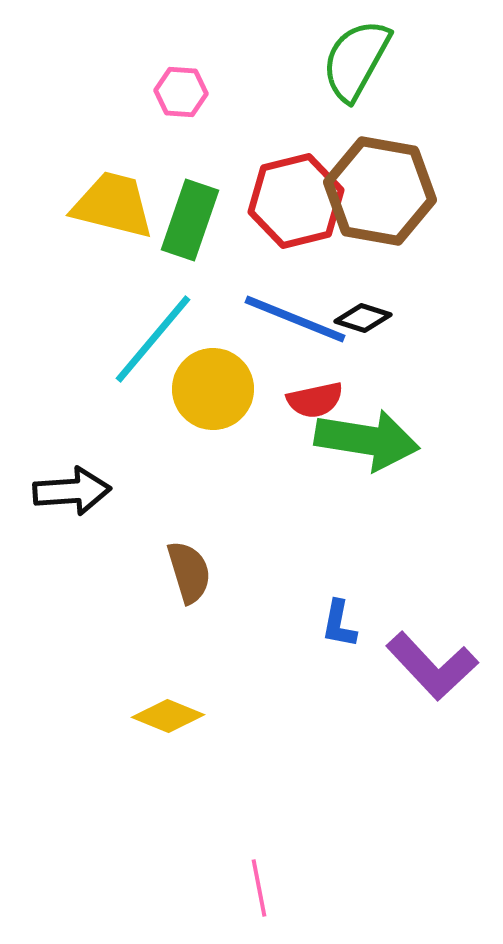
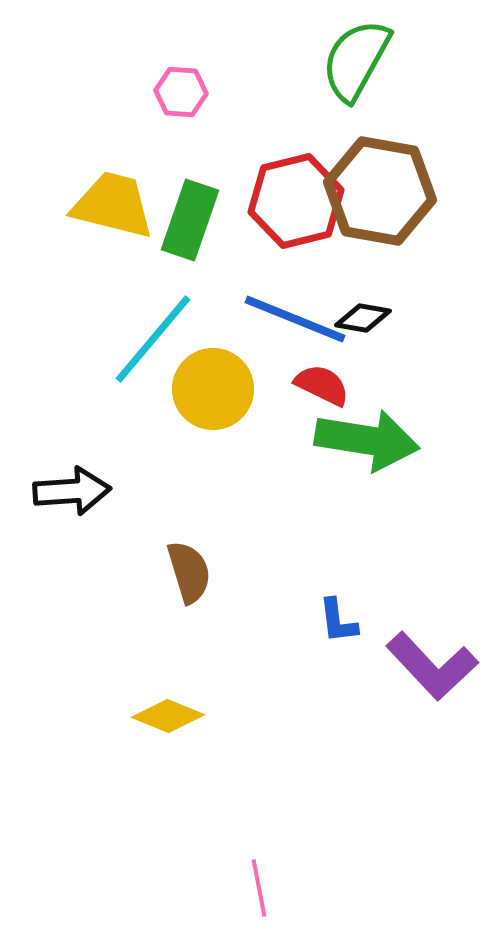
black diamond: rotated 8 degrees counterclockwise
red semicircle: moved 7 px right, 15 px up; rotated 142 degrees counterclockwise
blue L-shape: moved 1 px left, 3 px up; rotated 18 degrees counterclockwise
